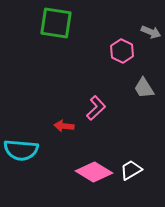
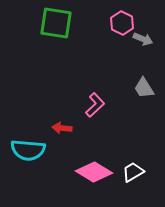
gray arrow: moved 8 px left, 7 px down
pink hexagon: moved 28 px up
pink L-shape: moved 1 px left, 3 px up
red arrow: moved 2 px left, 2 px down
cyan semicircle: moved 7 px right
white trapezoid: moved 2 px right, 2 px down
